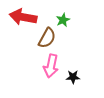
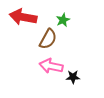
brown semicircle: moved 1 px right, 1 px down
pink arrow: rotated 90 degrees clockwise
